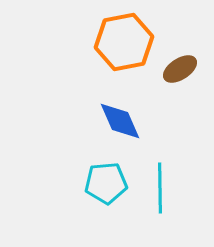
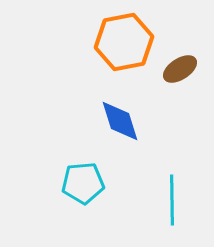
blue diamond: rotated 6 degrees clockwise
cyan pentagon: moved 23 px left
cyan line: moved 12 px right, 12 px down
